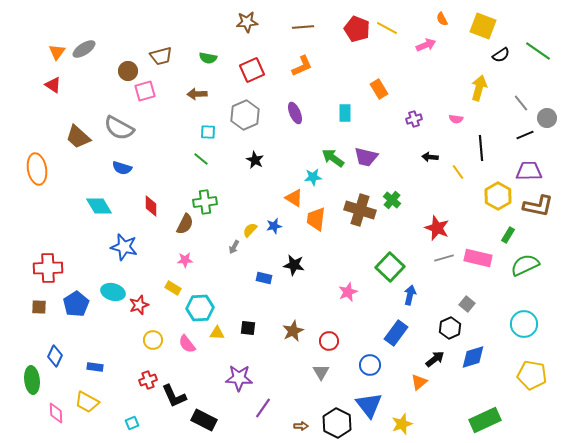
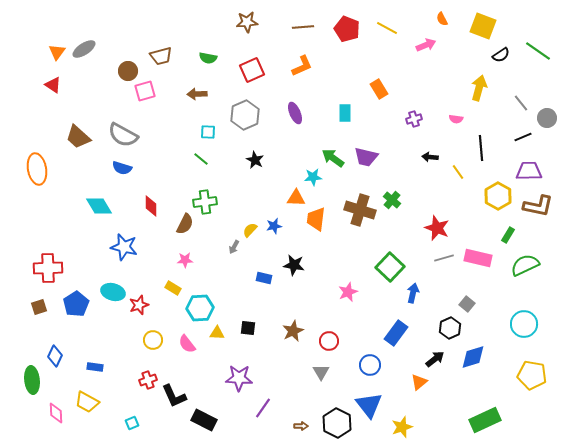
red pentagon at (357, 29): moved 10 px left
gray semicircle at (119, 128): moved 4 px right, 7 px down
black line at (525, 135): moved 2 px left, 2 px down
orange triangle at (294, 198): moved 2 px right; rotated 30 degrees counterclockwise
blue arrow at (410, 295): moved 3 px right, 2 px up
brown square at (39, 307): rotated 21 degrees counterclockwise
yellow star at (402, 424): moved 3 px down
